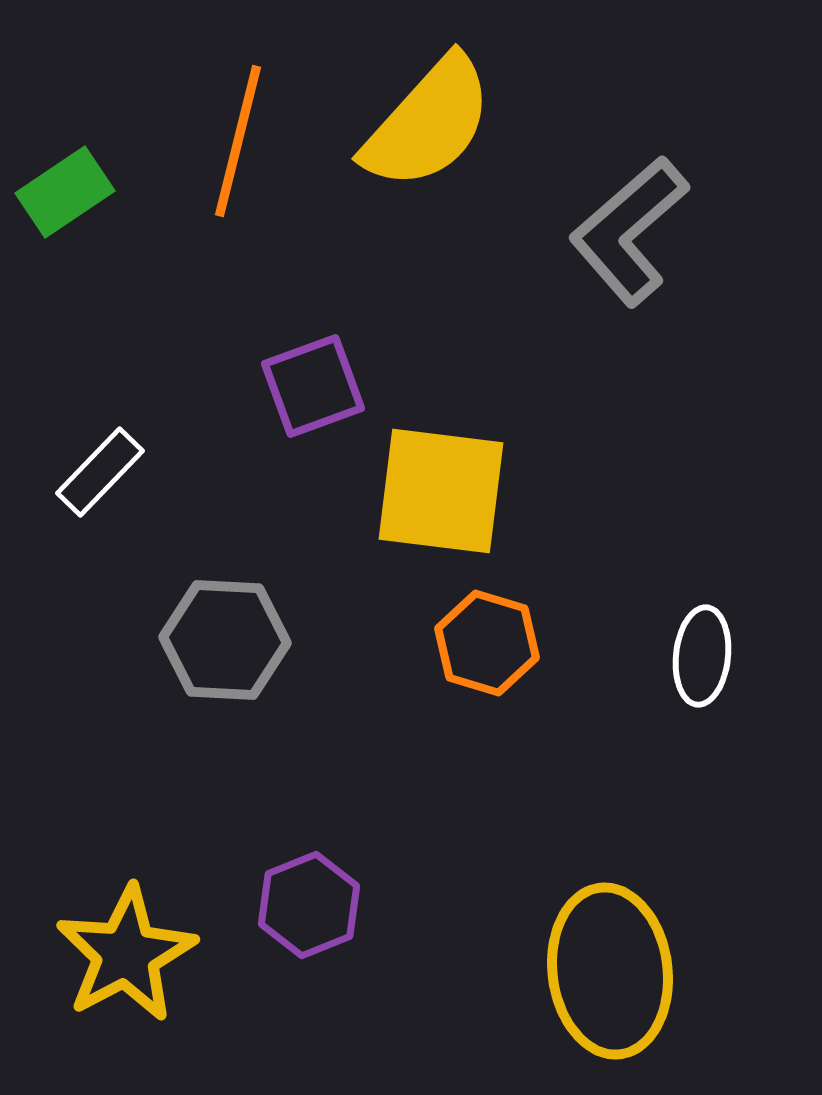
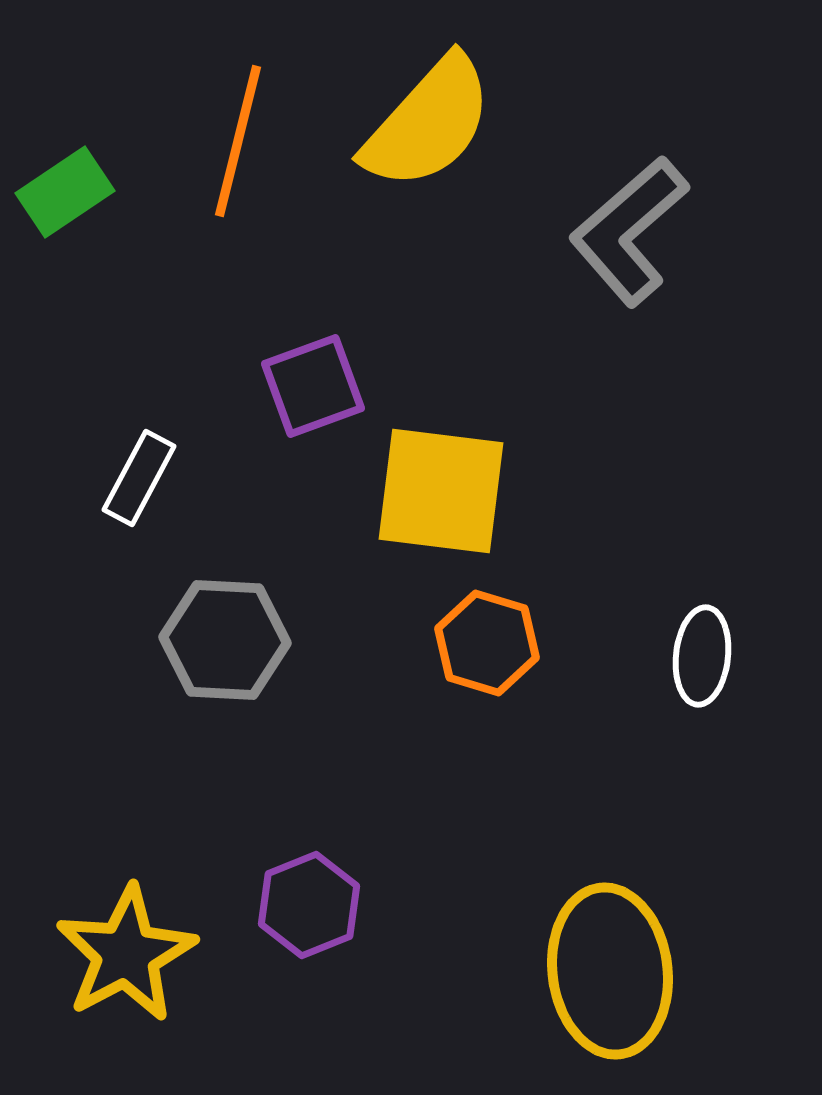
white rectangle: moved 39 px right, 6 px down; rotated 16 degrees counterclockwise
